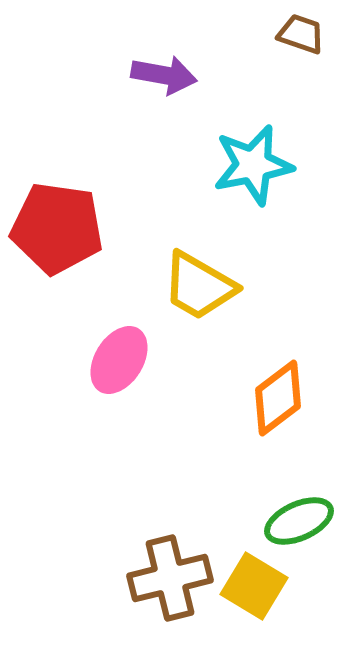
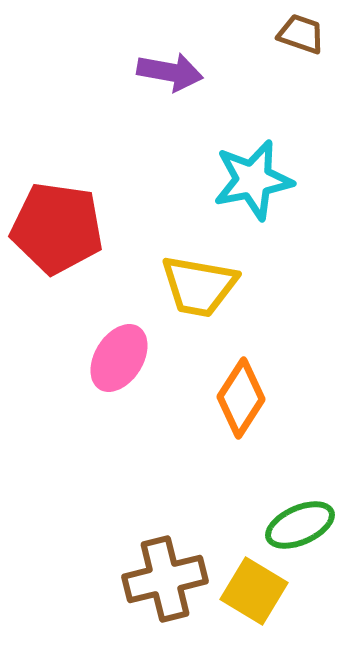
purple arrow: moved 6 px right, 3 px up
cyan star: moved 15 px down
yellow trapezoid: rotated 20 degrees counterclockwise
pink ellipse: moved 2 px up
orange diamond: moved 37 px left; rotated 20 degrees counterclockwise
green ellipse: moved 1 px right, 4 px down
brown cross: moved 5 px left, 1 px down
yellow square: moved 5 px down
